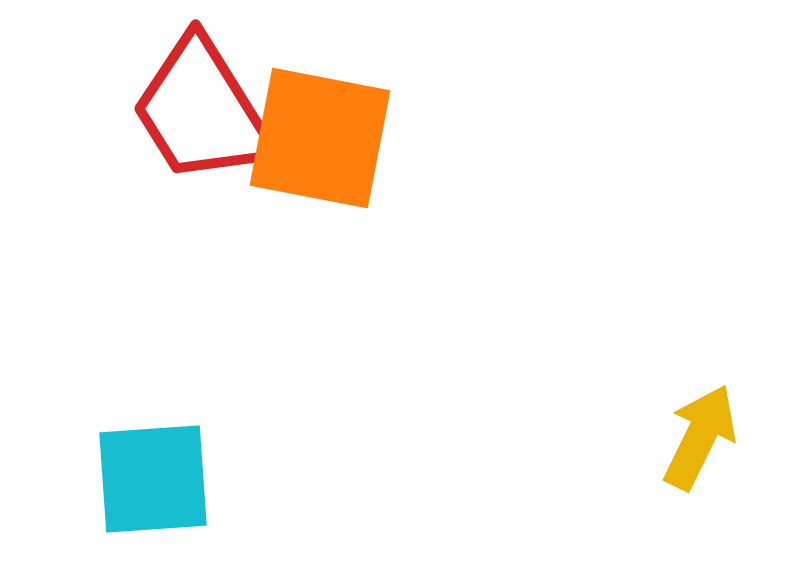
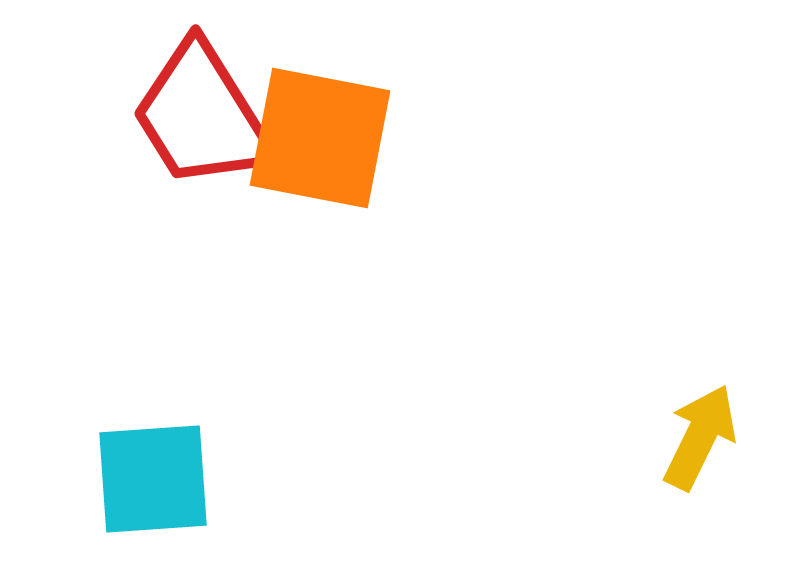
red trapezoid: moved 5 px down
